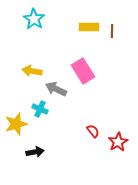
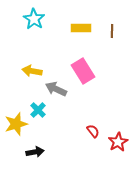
yellow rectangle: moved 8 px left, 1 px down
cyan cross: moved 2 px left, 1 px down; rotated 21 degrees clockwise
